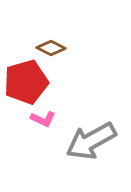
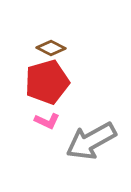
red pentagon: moved 21 px right
pink L-shape: moved 4 px right, 2 px down
